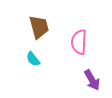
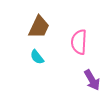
brown trapezoid: rotated 40 degrees clockwise
cyan semicircle: moved 4 px right, 2 px up
